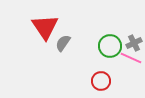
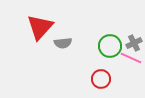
red triangle: moved 5 px left; rotated 16 degrees clockwise
gray semicircle: rotated 132 degrees counterclockwise
red circle: moved 2 px up
